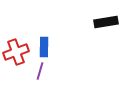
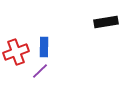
purple line: rotated 30 degrees clockwise
